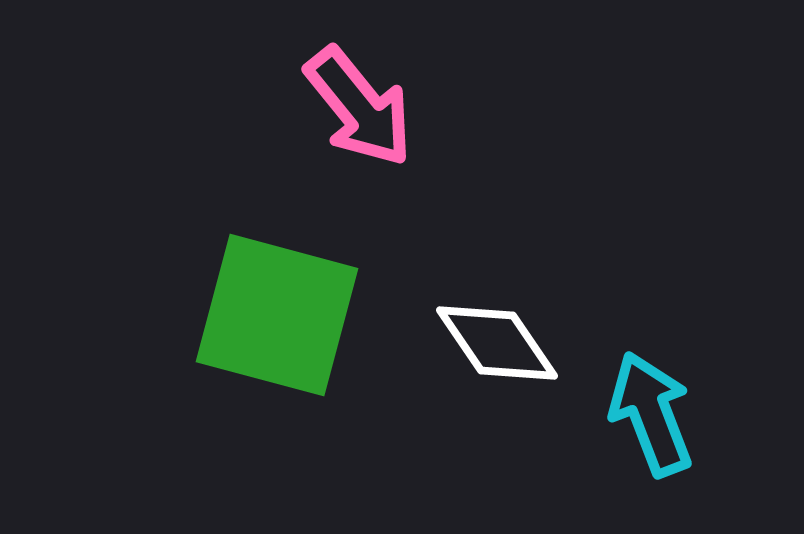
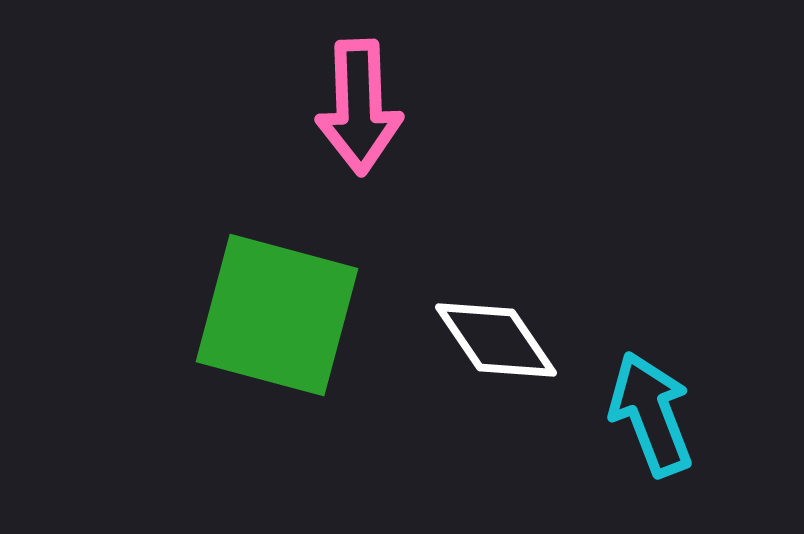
pink arrow: rotated 37 degrees clockwise
white diamond: moved 1 px left, 3 px up
